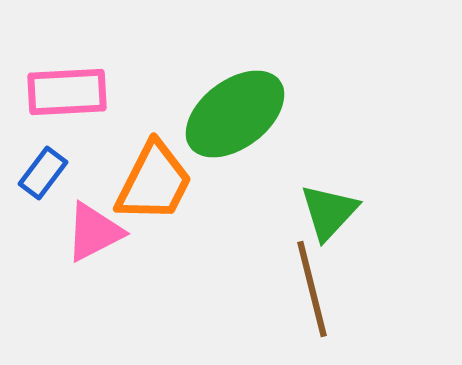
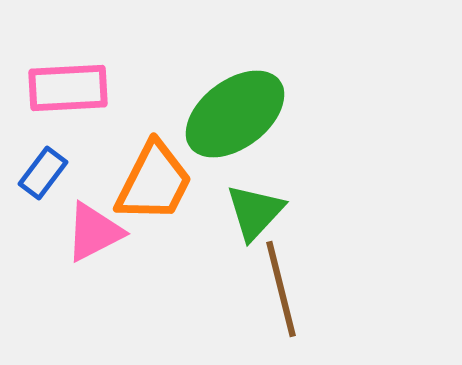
pink rectangle: moved 1 px right, 4 px up
green triangle: moved 74 px left
brown line: moved 31 px left
